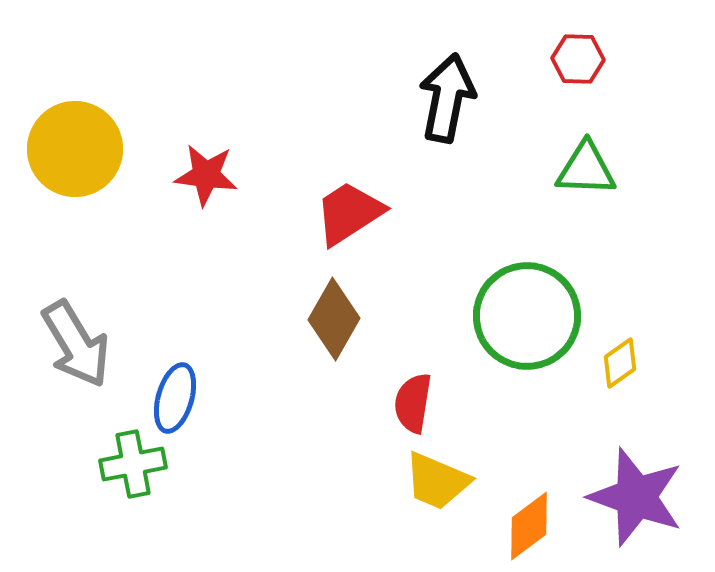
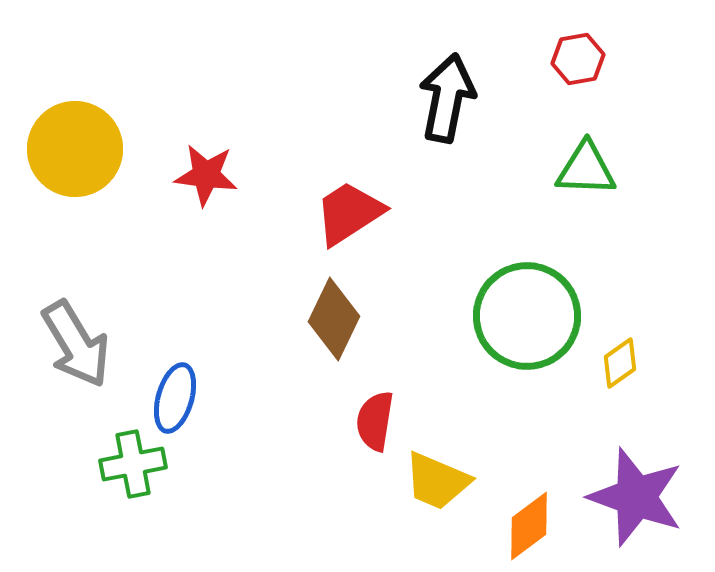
red hexagon: rotated 12 degrees counterclockwise
brown diamond: rotated 4 degrees counterclockwise
red semicircle: moved 38 px left, 18 px down
